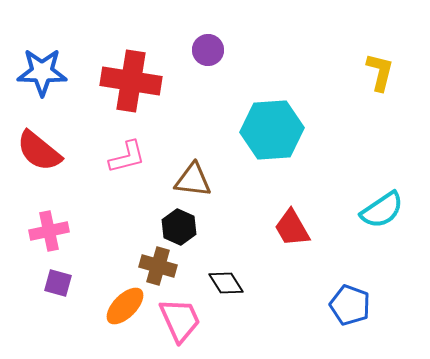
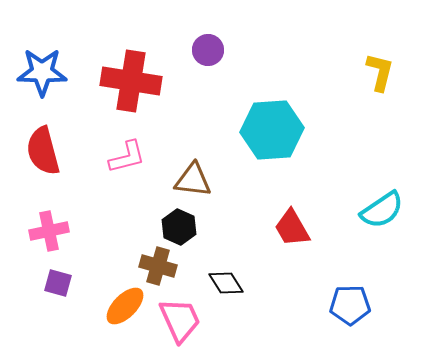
red semicircle: moved 4 px right; rotated 36 degrees clockwise
blue pentagon: rotated 21 degrees counterclockwise
